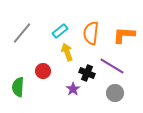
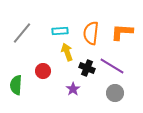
cyan rectangle: rotated 35 degrees clockwise
orange L-shape: moved 2 px left, 3 px up
black cross: moved 5 px up
green semicircle: moved 2 px left, 2 px up
